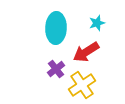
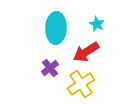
cyan star: moved 1 px down; rotated 28 degrees counterclockwise
purple cross: moved 6 px left, 1 px up
yellow cross: moved 1 px left, 1 px up
